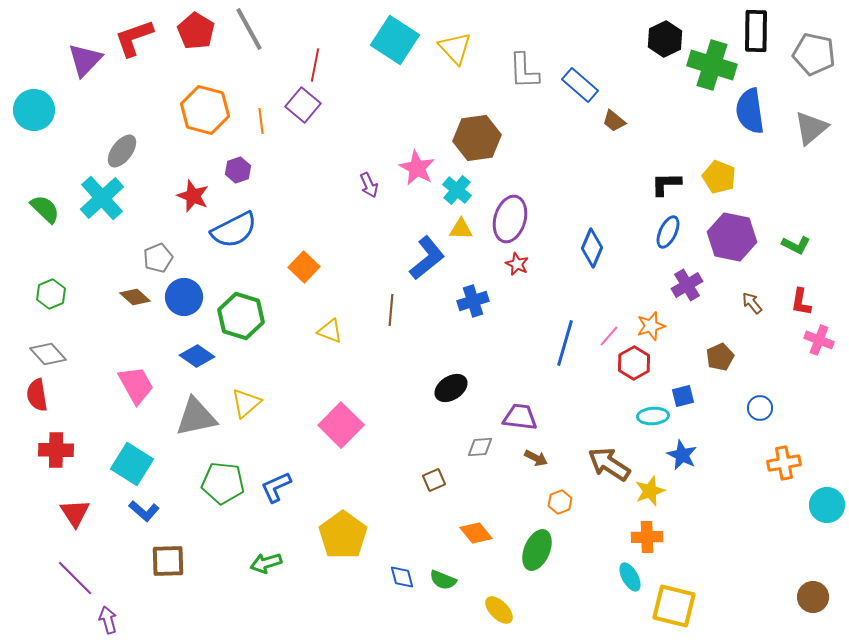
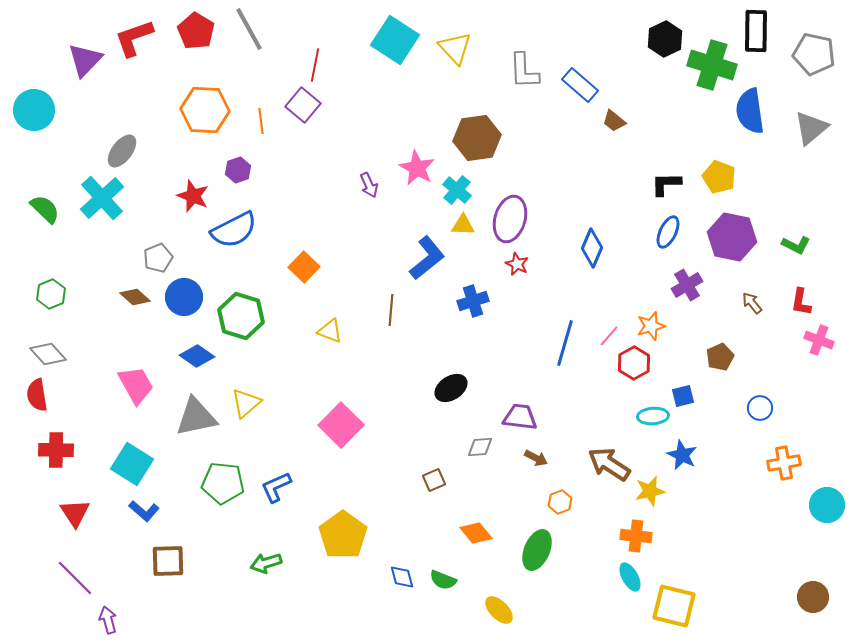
orange hexagon at (205, 110): rotated 12 degrees counterclockwise
yellow triangle at (461, 229): moved 2 px right, 4 px up
yellow star at (650, 491): rotated 8 degrees clockwise
orange cross at (647, 537): moved 11 px left, 1 px up; rotated 8 degrees clockwise
